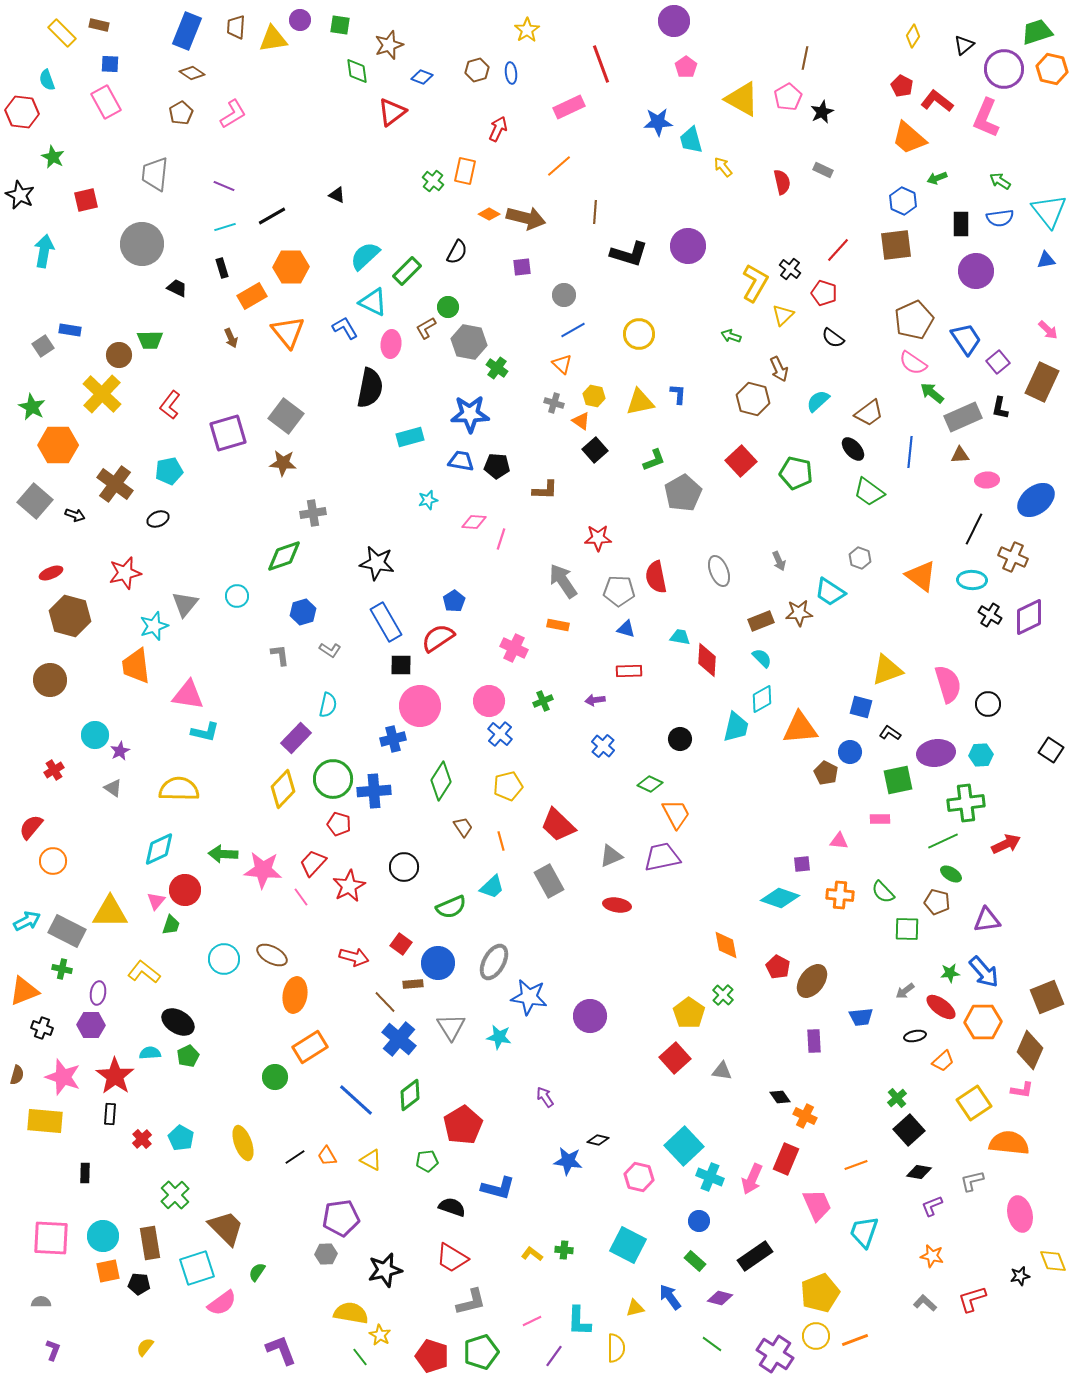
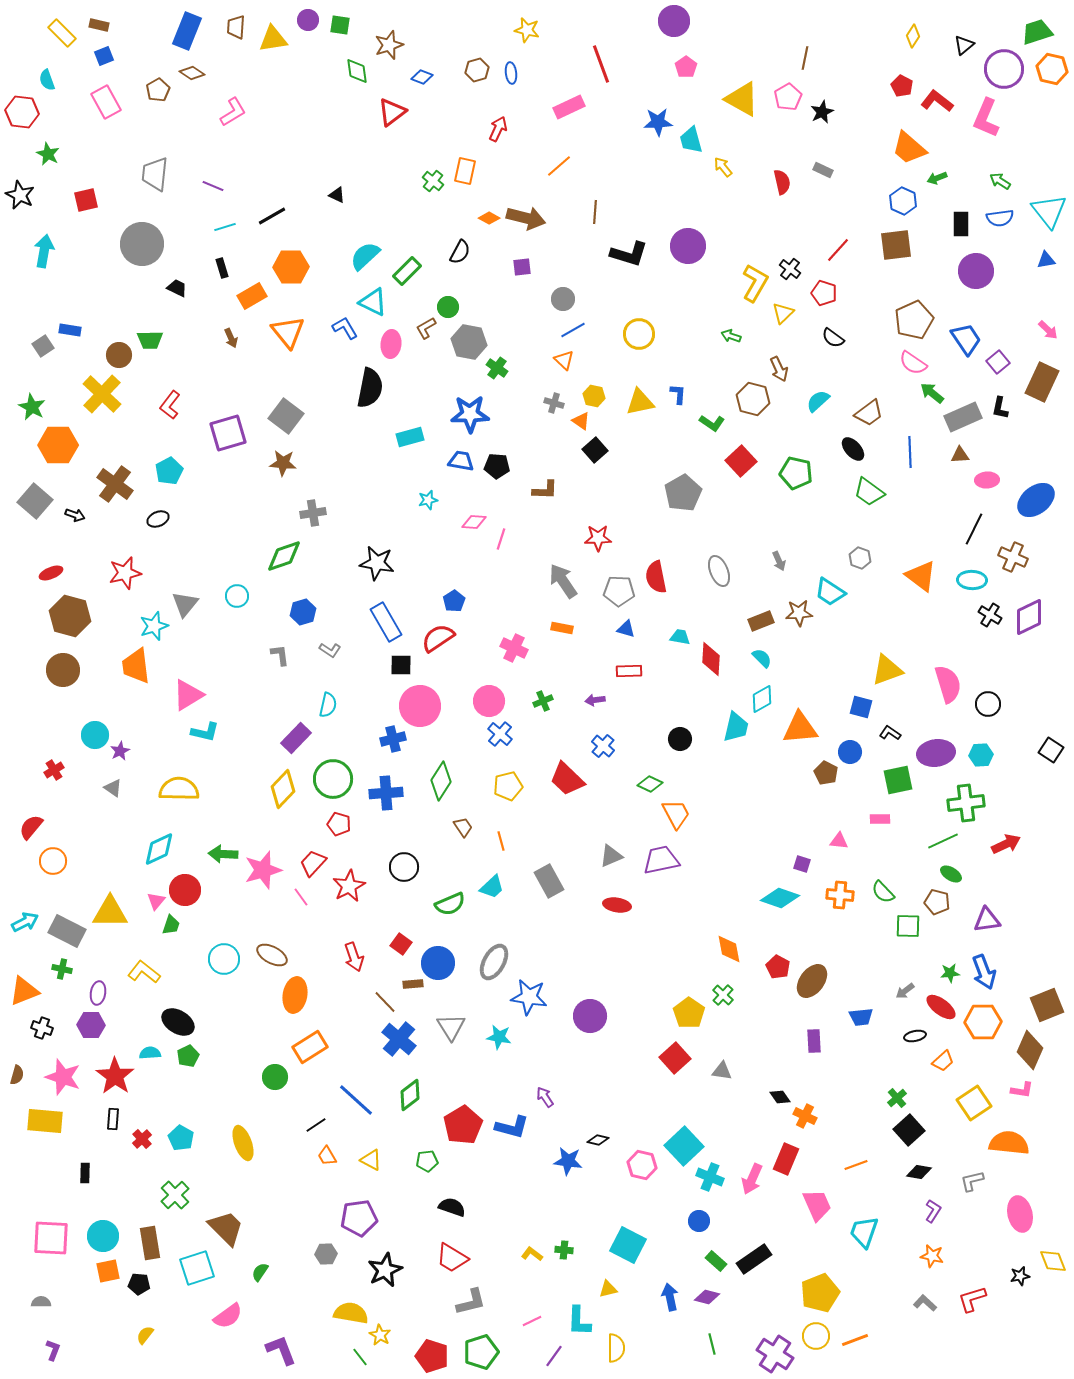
purple circle at (300, 20): moved 8 px right
yellow star at (527, 30): rotated 25 degrees counterclockwise
blue square at (110, 64): moved 6 px left, 8 px up; rotated 24 degrees counterclockwise
brown pentagon at (181, 113): moved 23 px left, 23 px up
pink L-shape at (233, 114): moved 2 px up
orange trapezoid at (909, 138): moved 10 px down
green star at (53, 157): moved 5 px left, 3 px up
purple line at (224, 186): moved 11 px left
orange diamond at (489, 214): moved 4 px down
black semicircle at (457, 252): moved 3 px right
gray circle at (564, 295): moved 1 px left, 4 px down
yellow triangle at (783, 315): moved 2 px up
orange triangle at (562, 364): moved 2 px right, 4 px up
blue line at (910, 452): rotated 8 degrees counterclockwise
green L-shape at (654, 460): moved 58 px right, 37 px up; rotated 55 degrees clockwise
cyan pentagon at (169, 471): rotated 16 degrees counterclockwise
orange rectangle at (558, 625): moved 4 px right, 3 px down
red diamond at (707, 660): moved 4 px right, 1 px up
brown circle at (50, 680): moved 13 px right, 10 px up
pink triangle at (188, 695): rotated 40 degrees counterclockwise
blue cross at (374, 791): moved 12 px right, 2 px down
red trapezoid at (558, 825): moved 9 px right, 46 px up
purple trapezoid at (662, 857): moved 1 px left, 3 px down
purple square at (802, 864): rotated 24 degrees clockwise
pink star at (263, 870): rotated 21 degrees counterclockwise
green semicircle at (451, 907): moved 1 px left, 3 px up
cyan arrow at (27, 921): moved 2 px left, 1 px down
green square at (907, 929): moved 1 px right, 3 px up
orange diamond at (726, 945): moved 3 px right, 4 px down
red arrow at (354, 957): rotated 56 degrees clockwise
blue arrow at (984, 972): rotated 20 degrees clockwise
brown square at (1047, 997): moved 8 px down
black rectangle at (110, 1114): moved 3 px right, 5 px down
black line at (295, 1157): moved 21 px right, 32 px up
pink hexagon at (639, 1177): moved 3 px right, 12 px up
blue L-shape at (498, 1188): moved 14 px right, 61 px up
purple L-shape at (932, 1206): moved 1 px right, 5 px down; rotated 145 degrees clockwise
purple pentagon at (341, 1218): moved 18 px right
black rectangle at (755, 1256): moved 1 px left, 3 px down
green rectangle at (695, 1261): moved 21 px right
black star at (385, 1270): rotated 12 degrees counterclockwise
green semicircle at (257, 1272): moved 3 px right
blue arrow at (670, 1297): rotated 24 degrees clockwise
purple diamond at (720, 1298): moved 13 px left, 1 px up
pink semicircle at (222, 1303): moved 6 px right, 13 px down
yellow triangle at (635, 1308): moved 27 px left, 19 px up
green line at (712, 1344): rotated 40 degrees clockwise
yellow semicircle at (145, 1347): moved 12 px up
